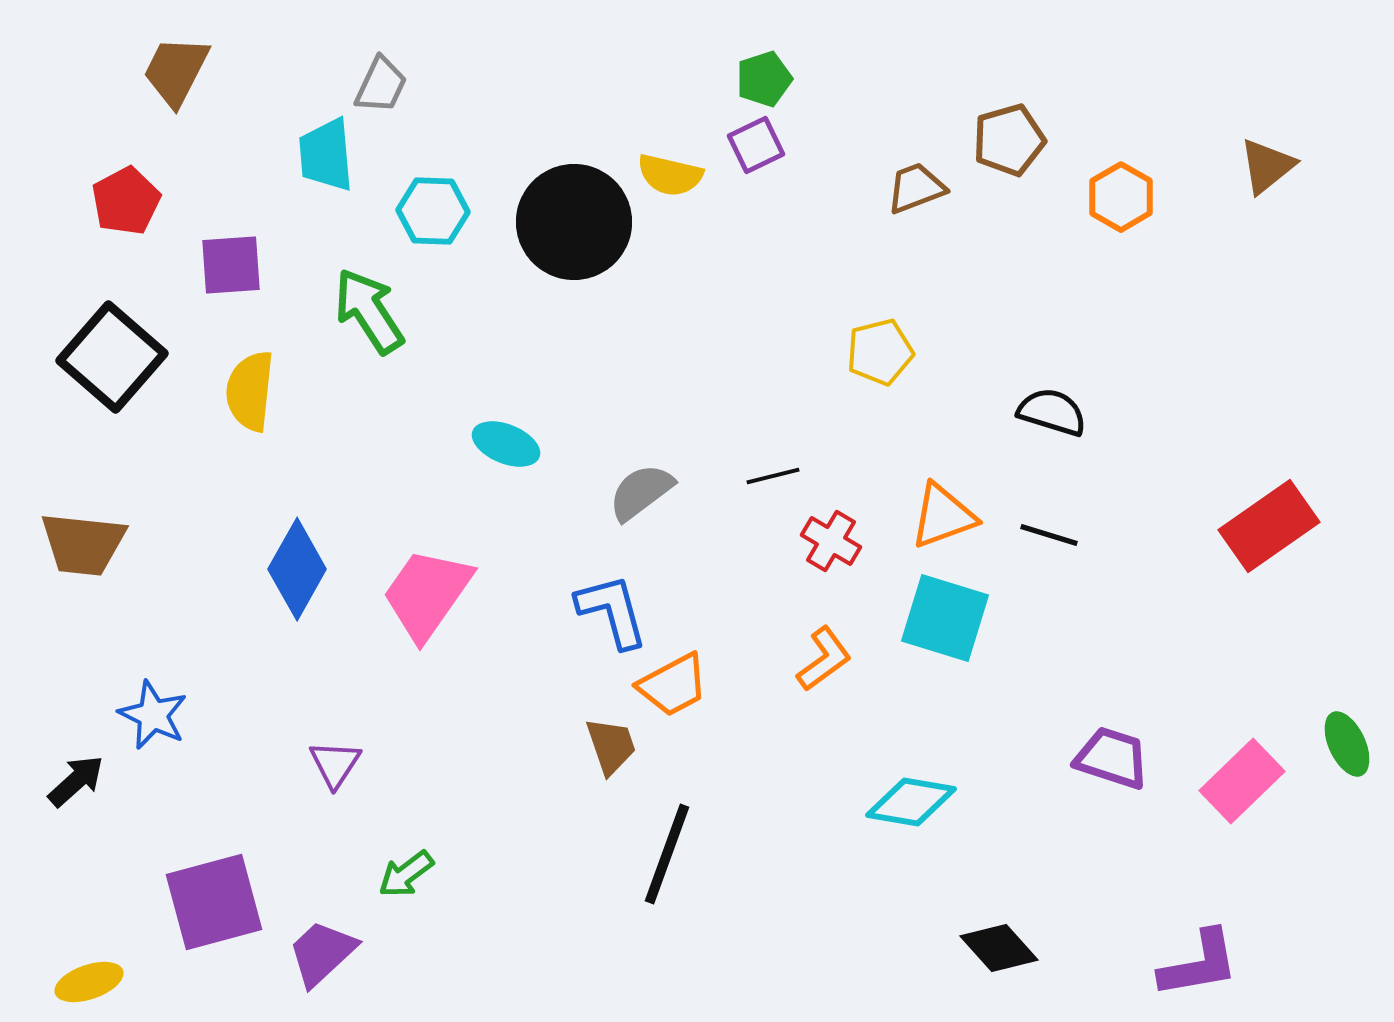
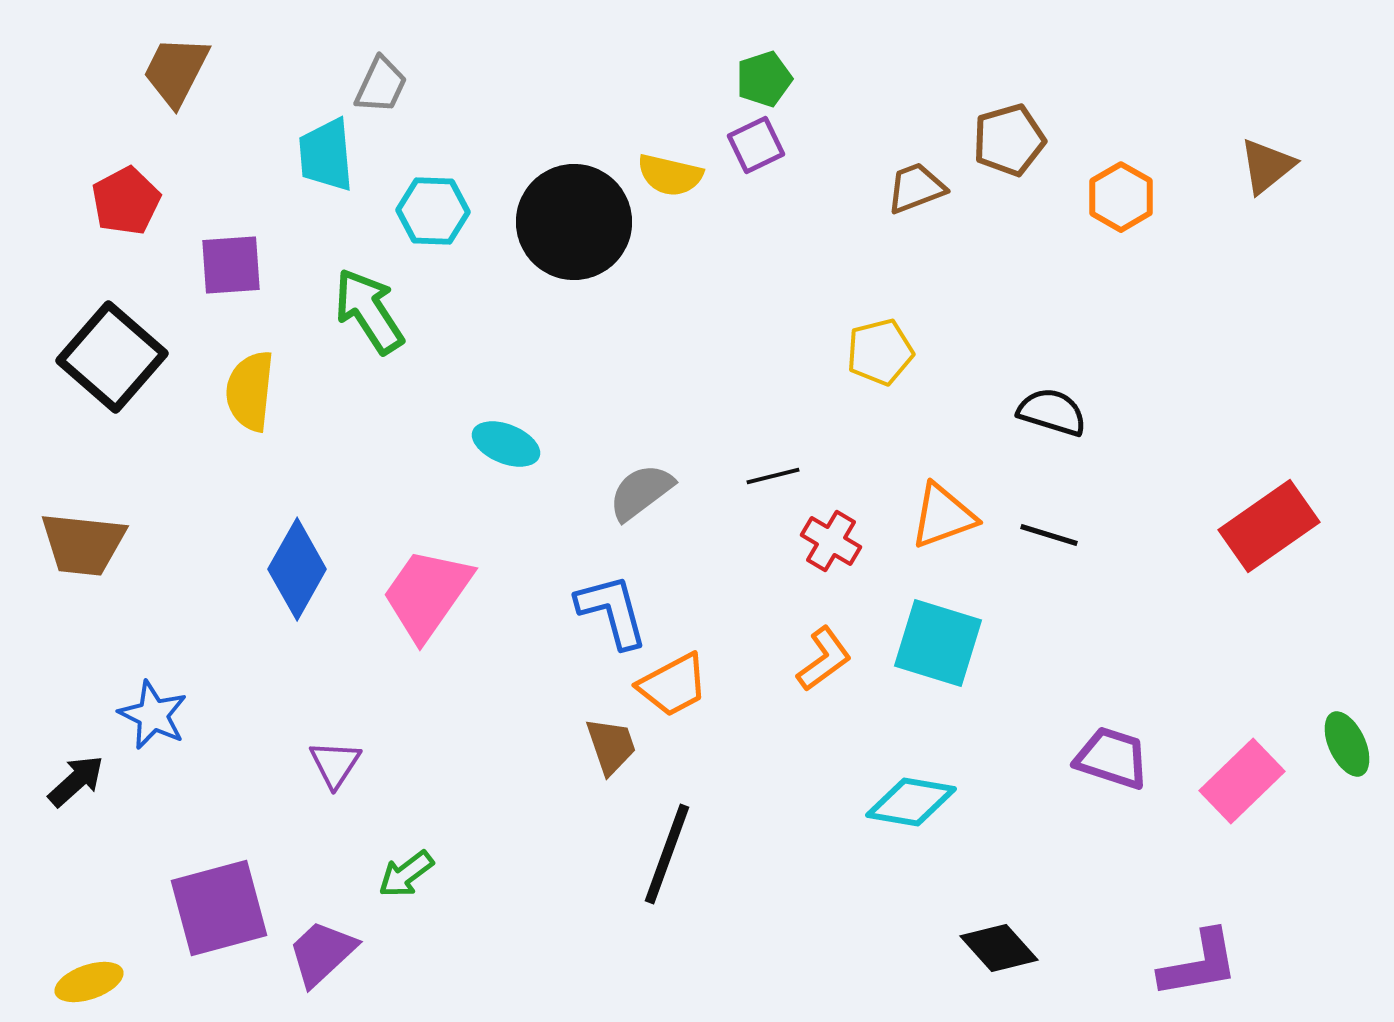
cyan square at (945, 618): moved 7 px left, 25 px down
purple square at (214, 902): moved 5 px right, 6 px down
